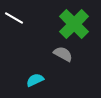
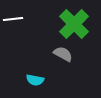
white line: moved 1 px left, 1 px down; rotated 36 degrees counterclockwise
cyan semicircle: rotated 144 degrees counterclockwise
